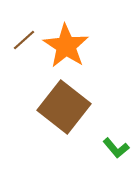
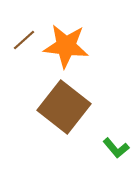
orange star: rotated 27 degrees counterclockwise
